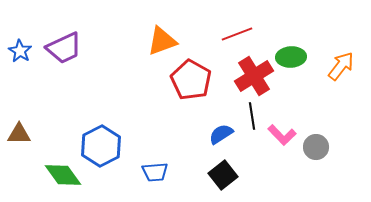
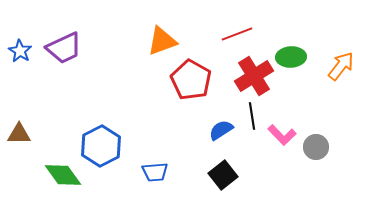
blue semicircle: moved 4 px up
